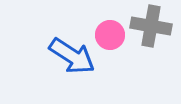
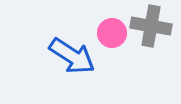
pink circle: moved 2 px right, 2 px up
